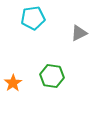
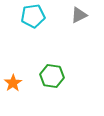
cyan pentagon: moved 2 px up
gray triangle: moved 18 px up
